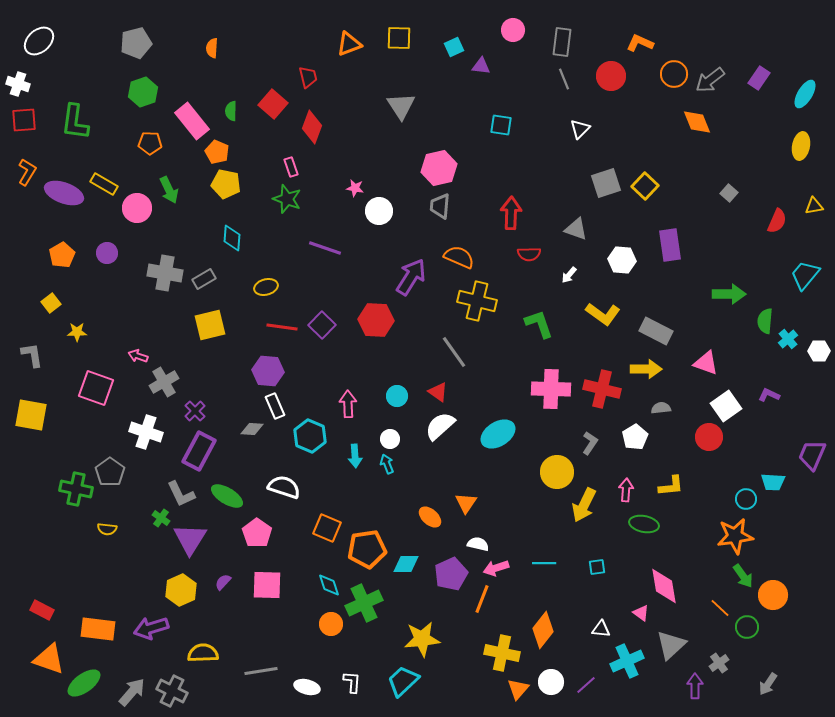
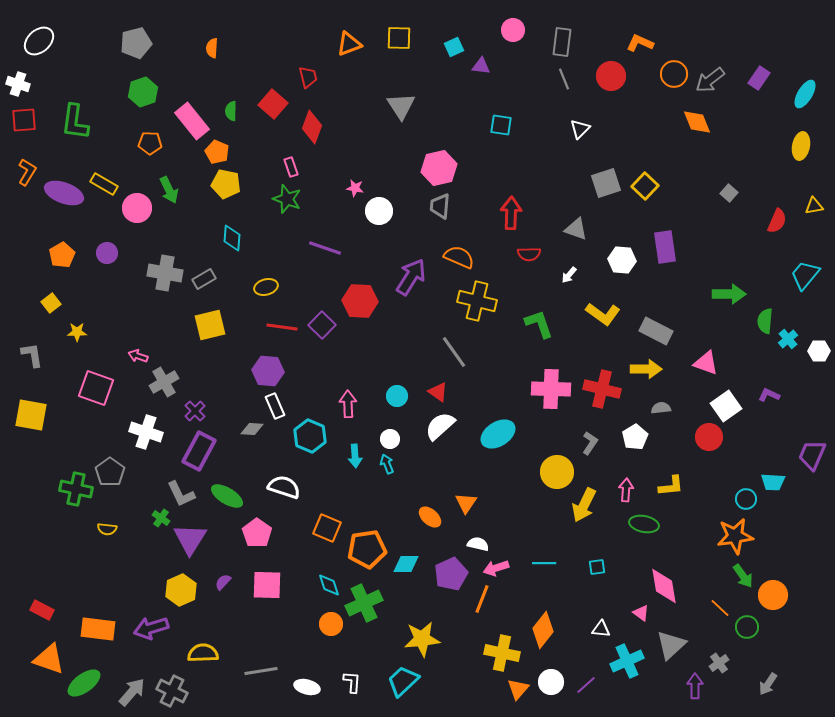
purple rectangle at (670, 245): moved 5 px left, 2 px down
red hexagon at (376, 320): moved 16 px left, 19 px up
